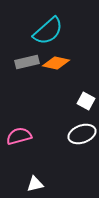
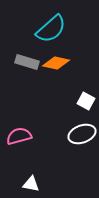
cyan semicircle: moved 3 px right, 2 px up
gray rectangle: rotated 30 degrees clockwise
white triangle: moved 4 px left; rotated 24 degrees clockwise
